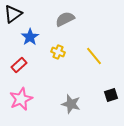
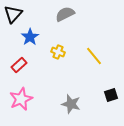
black triangle: rotated 12 degrees counterclockwise
gray semicircle: moved 5 px up
